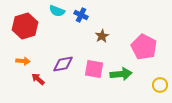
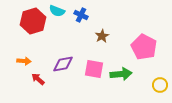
red hexagon: moved 8 px right, 5 px up
orange arrow: moved 1 px right
